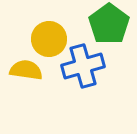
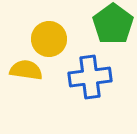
green pentagon: moved 4 px right
blue cross: moved 7 px right, 11 px down; rotated 9 degrees clockwise
